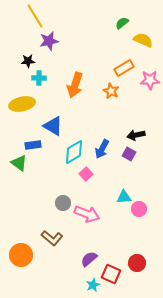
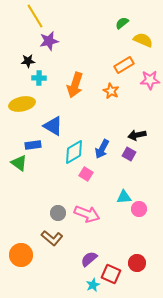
orange rectangle: moved 3 px up
black arrow: moved 1 px right
pink square: rotated 16 degrees counterclockwise
gray circle: moved 5 px left, 10 px down
